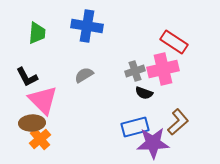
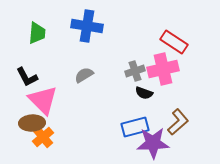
orange cross: moved 3 px right, 2 px up
